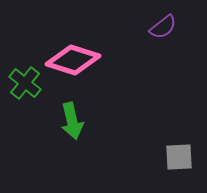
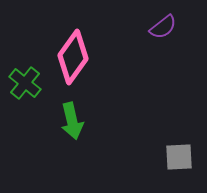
pink diamond: moved 3 px up; rotated 72 degrees counterclockwise
